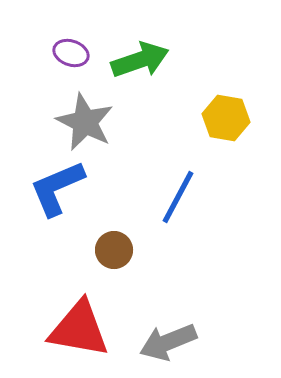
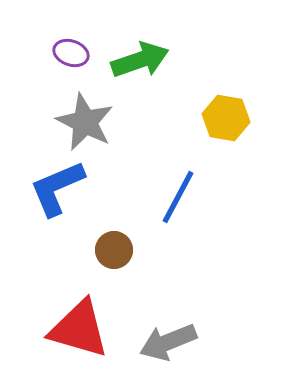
red triangle: rotated 6 degrees clockwise
